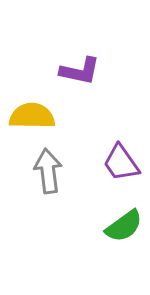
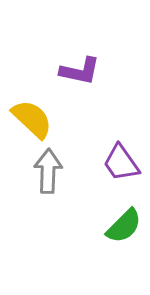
yellow semicircle: moved 3 px down; rotated 42 degrees clockwise
gray arrow: rotated 9 degrees clockwise
green semicircle: rotated 9 degrees counterclockwise
